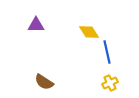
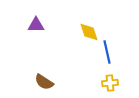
yellow diamond: rotated 15 degrees clockwise
yellow cross: rotated 21 degrees clockwise
